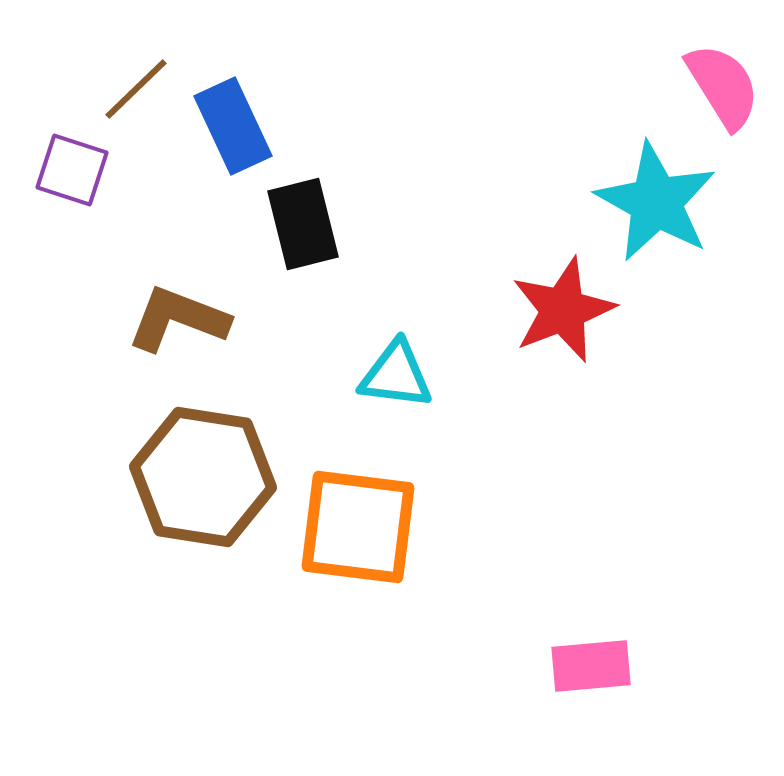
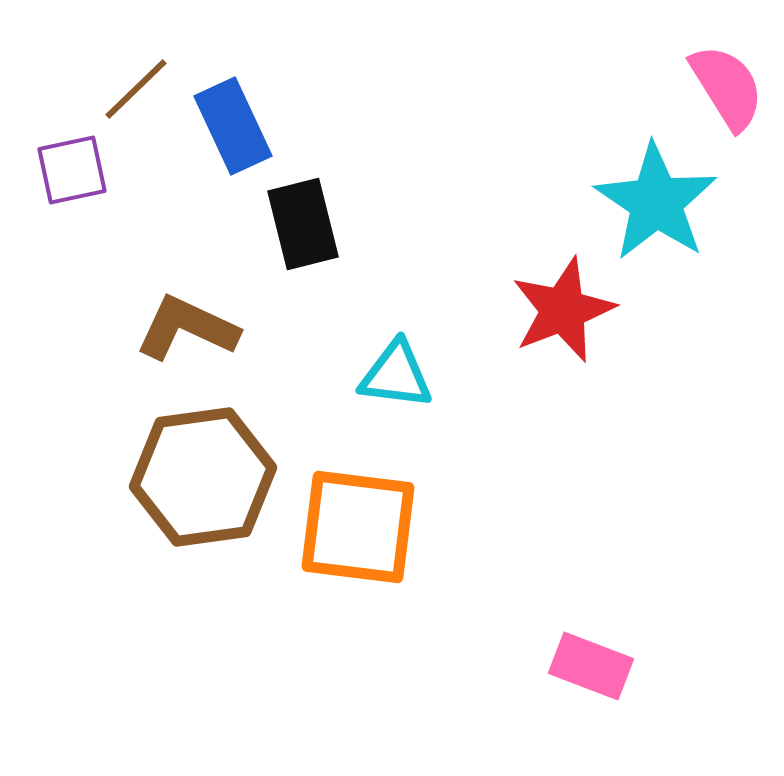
pink semicircle: moved 4 px right, 1 px down
purple square: rotated 30 degrees counterclockwise
cyan star: rotated 5 degrees clockwise
brown L-shape: moved 9 px right, 9 px down; rotated 4 degrees clockwise
brown hexagon: rotated 17 degrees counterclockwise
pink rectangle: rotated 26 degrees clockwise
